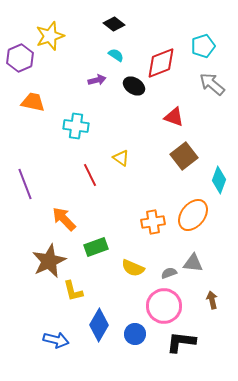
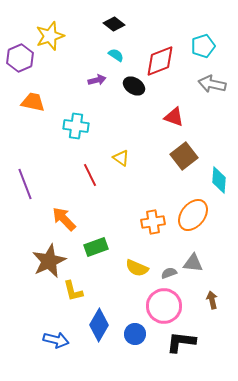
red diamond: moved 1 px left, 2 px up
gray arrow: rotated 28 degrees counterclockwise
cyan diamond: rotated 16 degrees counterclockwise
yellow semicircle: moved 4 px right
